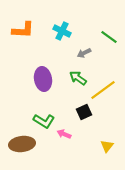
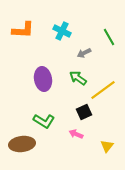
green line: rotated 24 degrees clockwise
pink arrow: moved 12 px right
